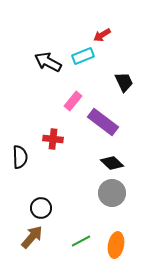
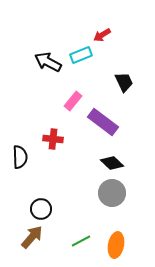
cyan rectangle: moved 2 px left, 1 px up
black circle: moved 1 px down
